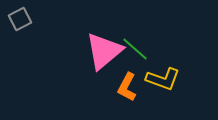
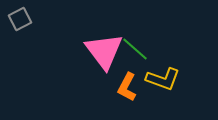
pink triangle: rotated 27 degrees counterclockwise
